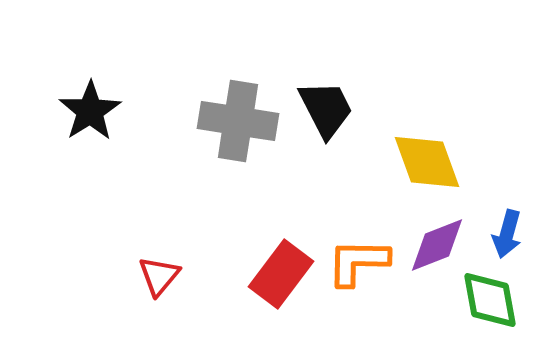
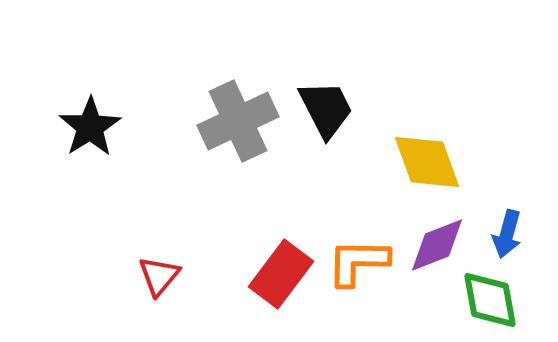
black star: moved 16 px down
gray cross: rotated 34 degrees counterclockwise
